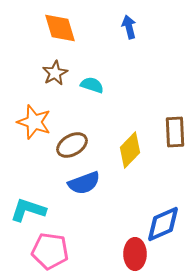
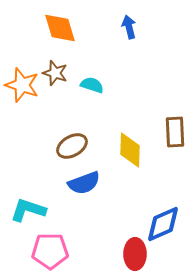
brown star: rotated 25 degrees counterclockwise
orange star: moved 12 px left, 37 px up
brown ellipse: moved 1 px down
yellow diamond: rotated 42 degrees counterclockwise
pink pentagon: rotated 9 degrees counterclockwise
